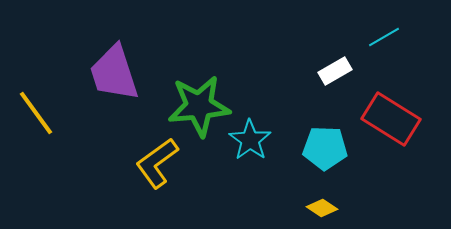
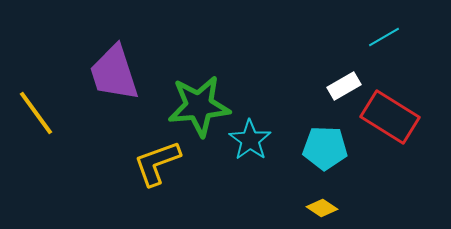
white rectangle: moved 9 px right, 15 px down
red rectangle: moved 1 px left, 2 px up
yellow L-shape: rotated 16 degrees clockwise
